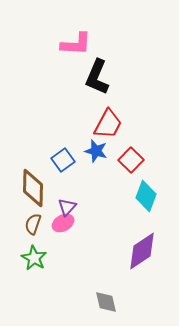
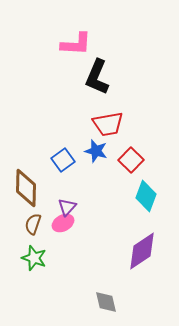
red trapezoid: rotated 52 degrees clockwise
brown diamond: moved 7 px left
green star: rotated 10 degrees counterclockwise
